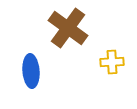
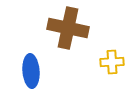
brown cross: rotated 24 degrees counterclockwise
